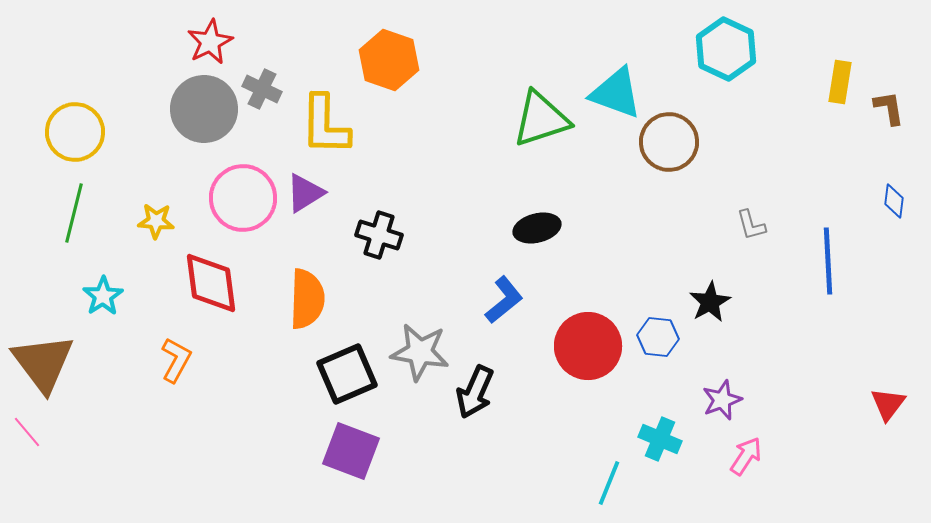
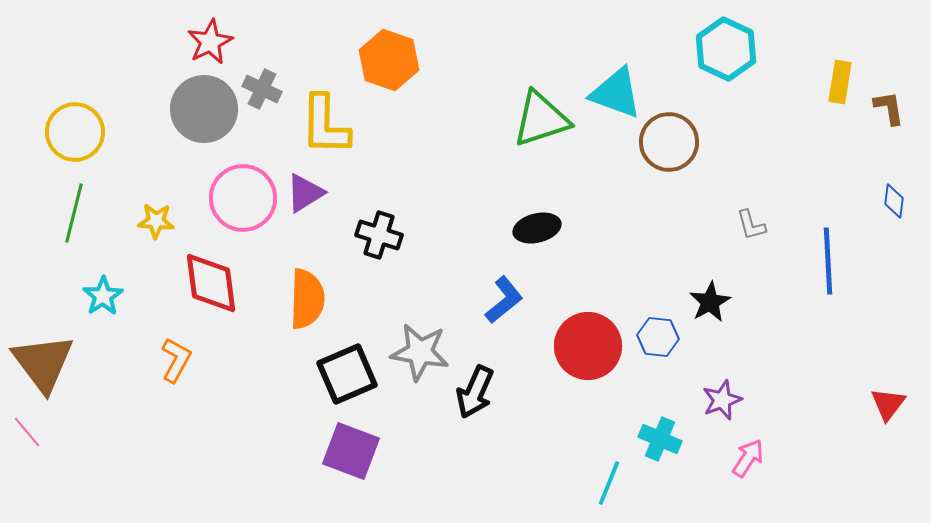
pink arrow: moved 2 px right, 2 px down
